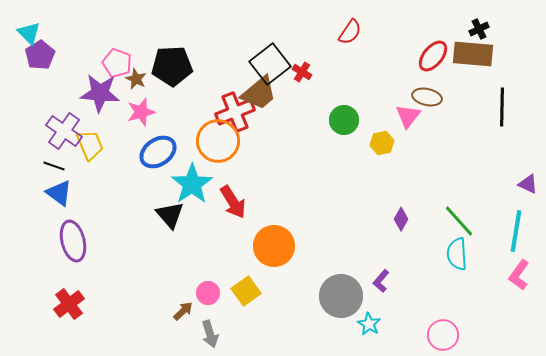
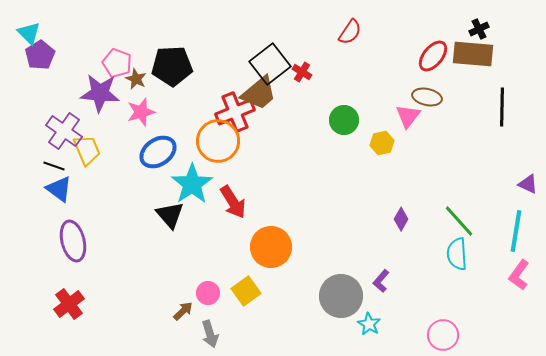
yellow trapezoid at (90, 145): moved 3 px left, 5 px down
blue triangle at (59, 193): moved 4 px up
orange circle at (274, 246): moved 3 px left, 1 px down
